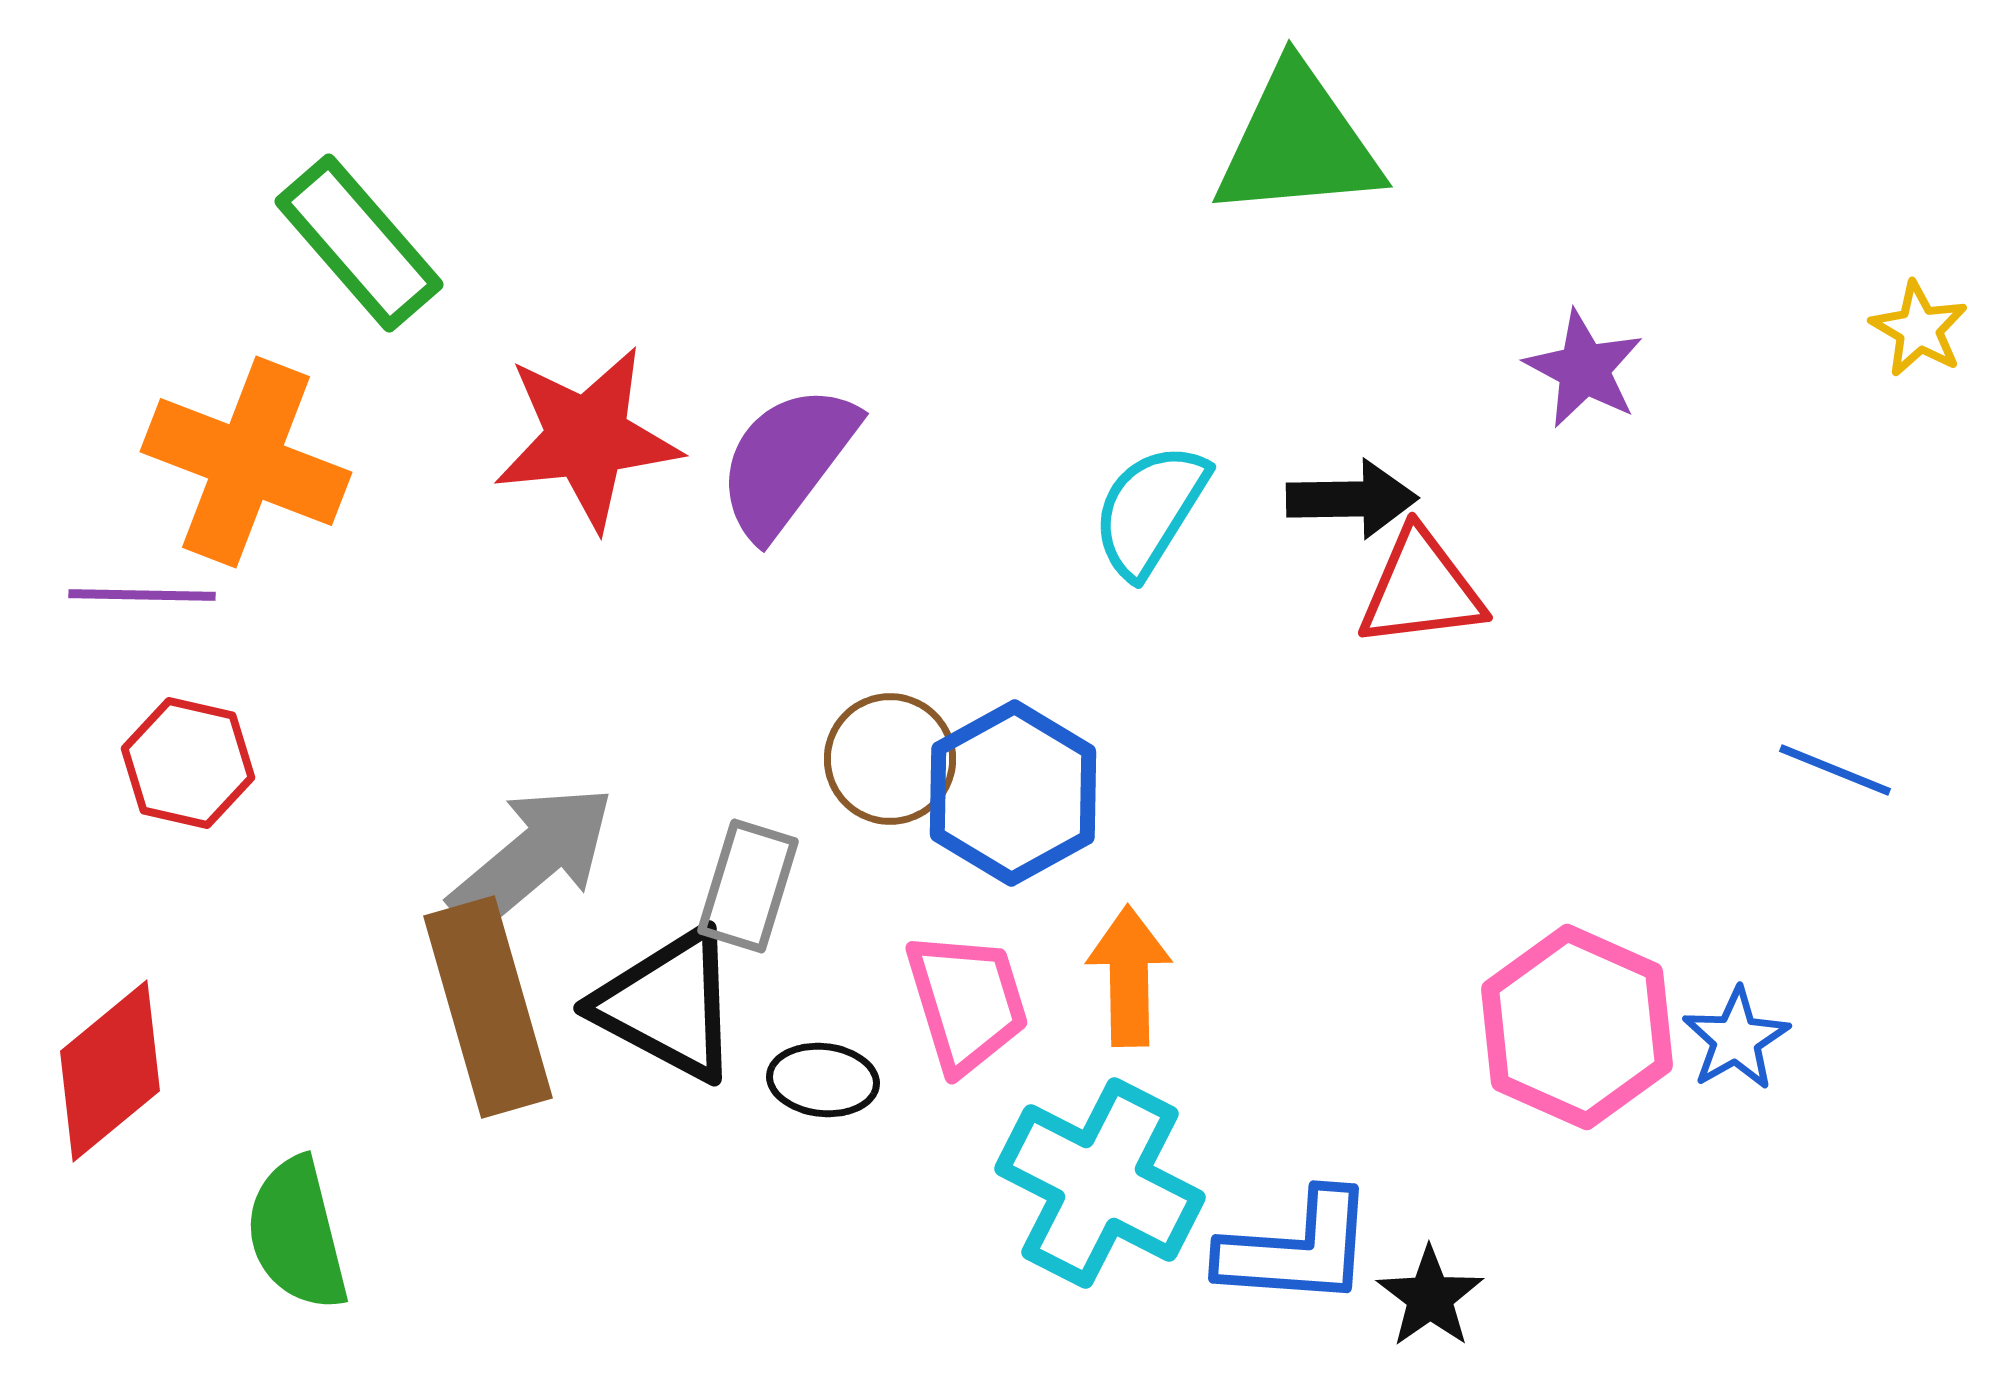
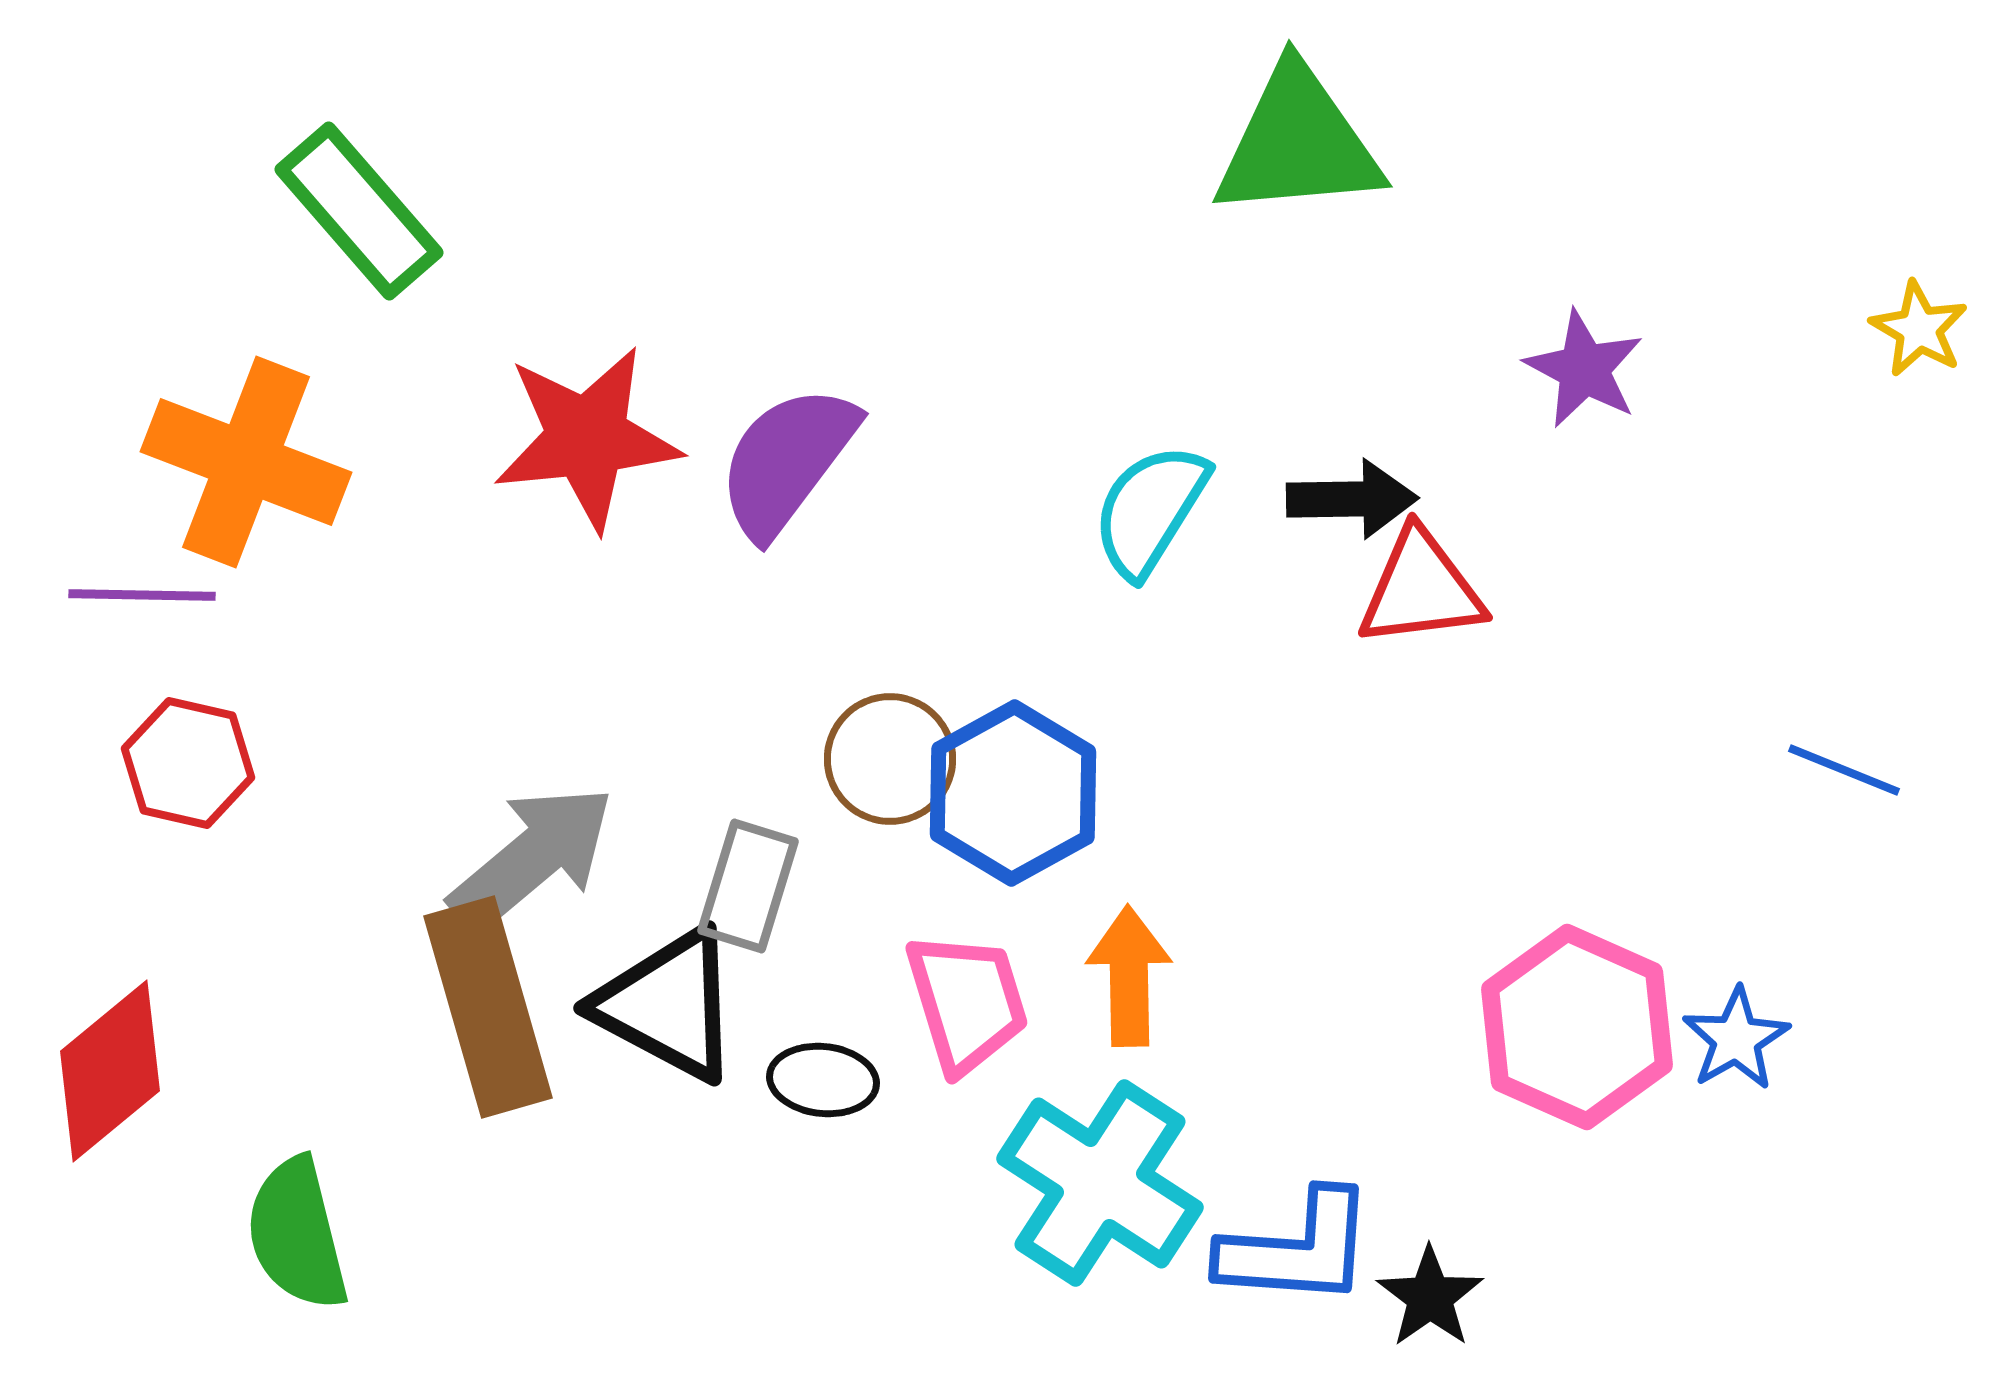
green rectangle: moved 32 px up
blue line: moved 9 px right
cyan cross: rotated 6 degrees clockwise
